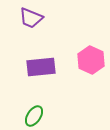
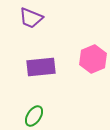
pink hexagon: moved 2 px right, 1 px up; rotated 12 degrees clockwise
